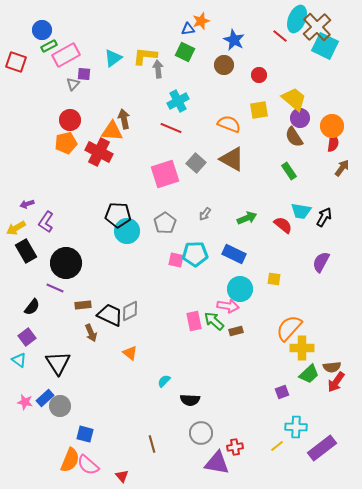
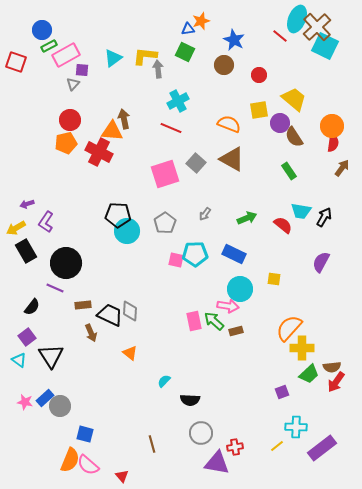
purple square at (84, 74): moved 2 px left, 4 px up
purple circle at (300, 118): moved 20 px left, 5 px down
gray diamond at (130, 311): rotated 60 degrees counterclockwise
black triangle at (58, 363): moved 7 px left, 7 px up
